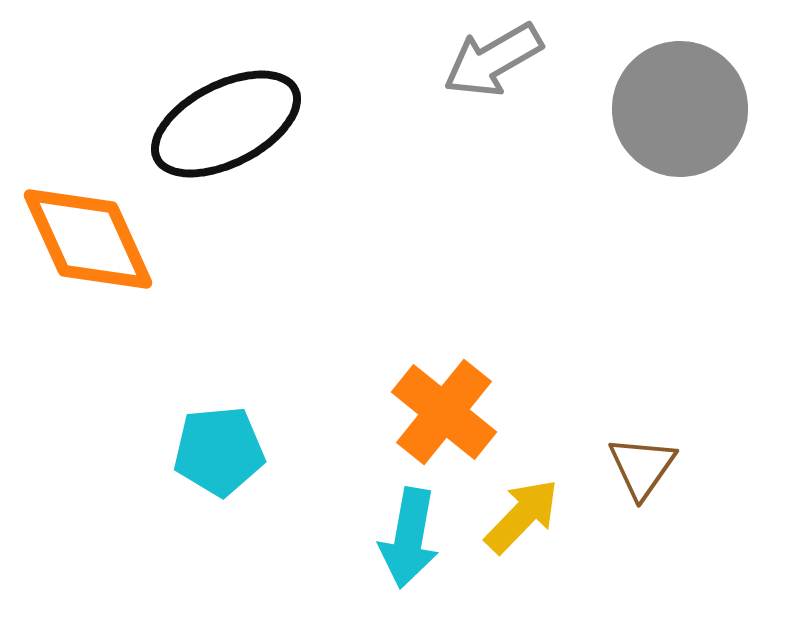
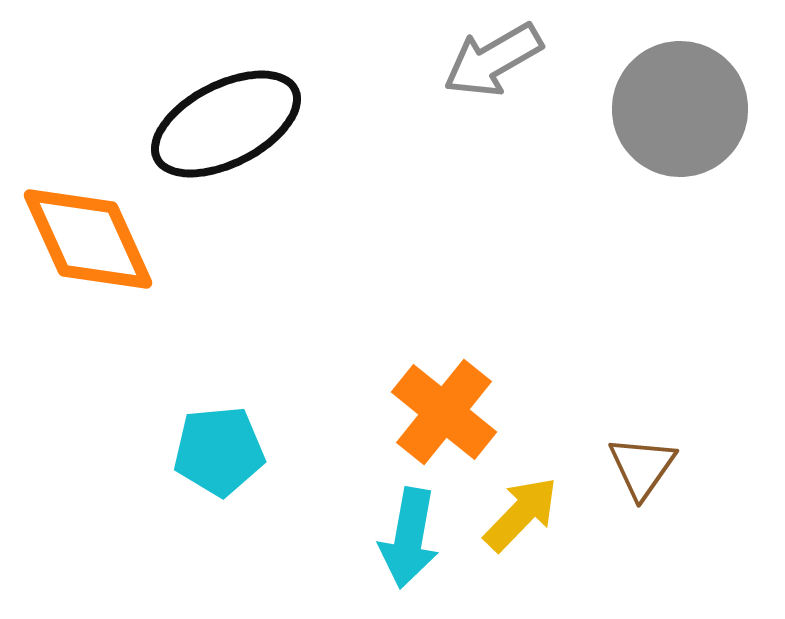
yellow arrow: moved 1 px left, 2 px up
